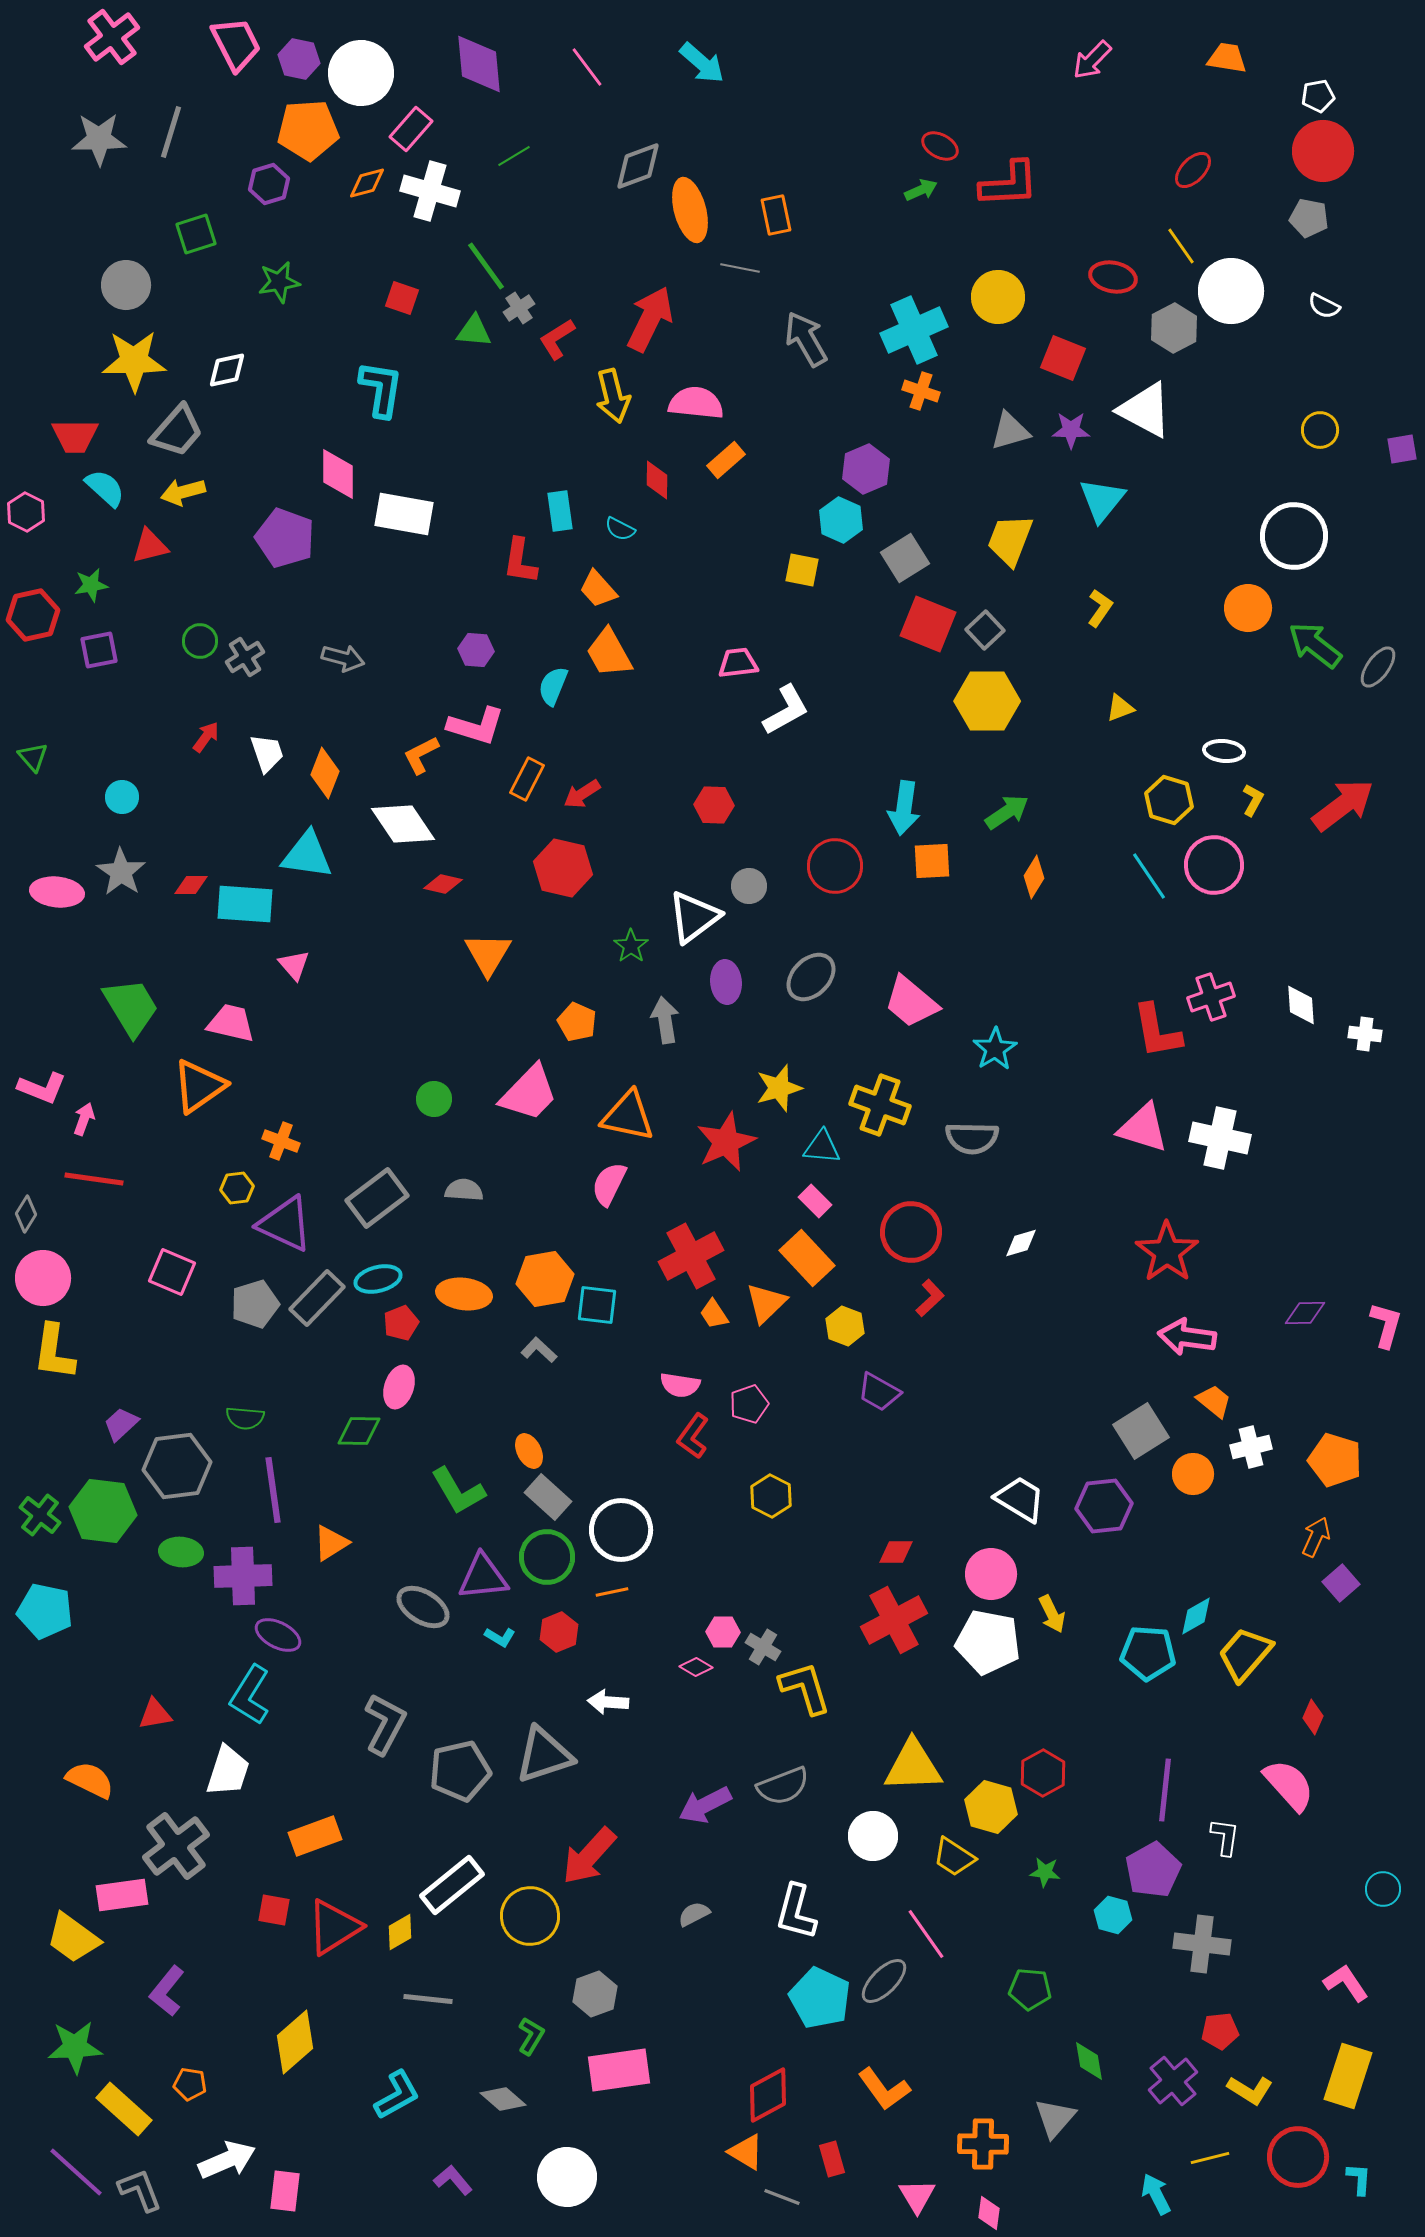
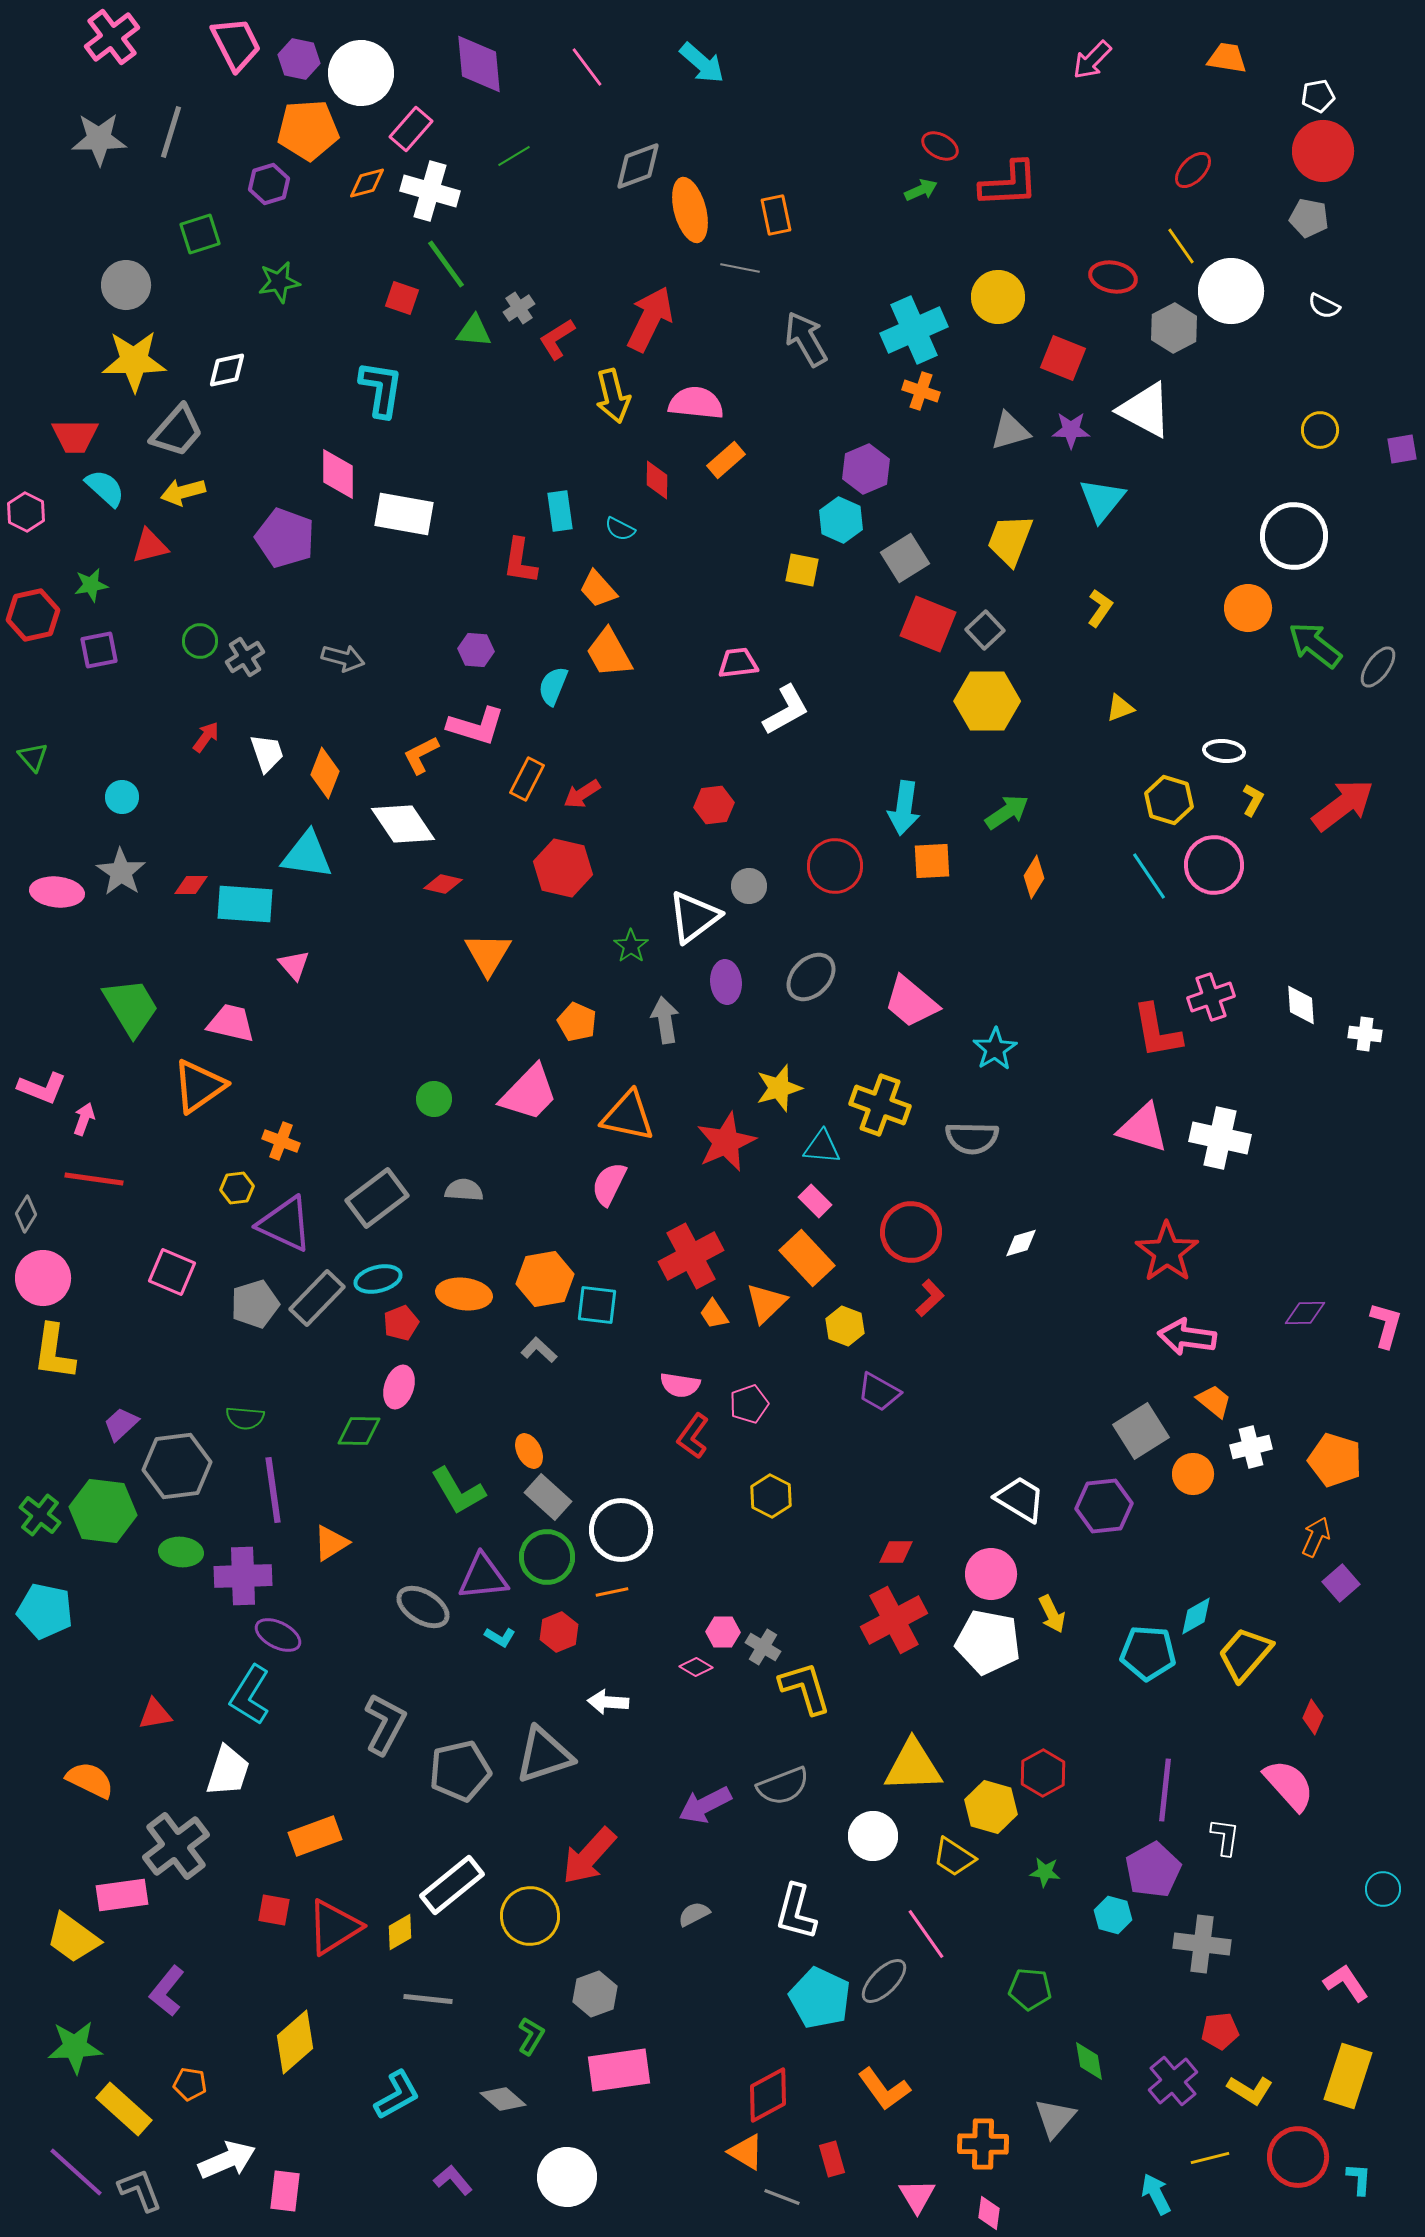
green square at (196, 234): moved 4 px right
green line at (486, 266): moved 40 px left, 2 px up
red hexagon at (714, 805): rotated 9 degrees counterclockwise
